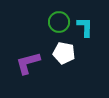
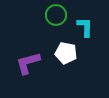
green circle: moved 3 px left, 7 px up
white pentagon: moved 2 px right
